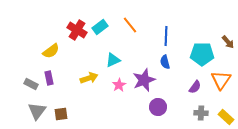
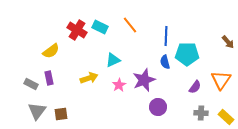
cyan rectangle: rotated 63 degrees clockwise
cyan pentagon: moved 15 px left
